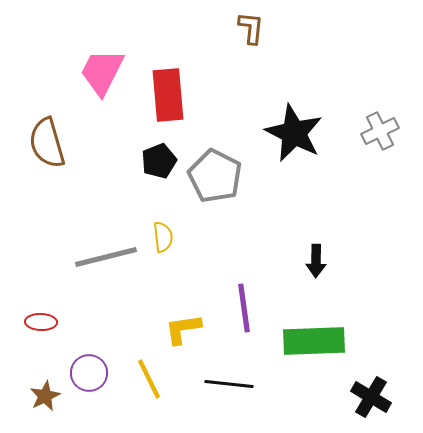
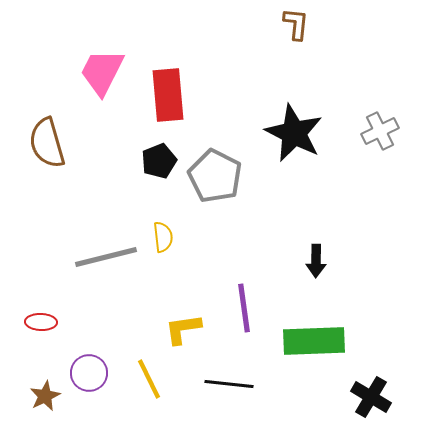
brown L-shape: moved 45 px right, 4 px up
